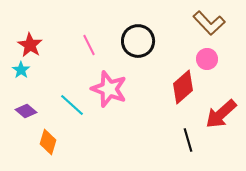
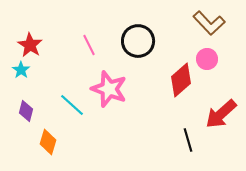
red diamond: moved 2 px left, 7 px up
purple diamond: rotated 65 degrees clockwise
